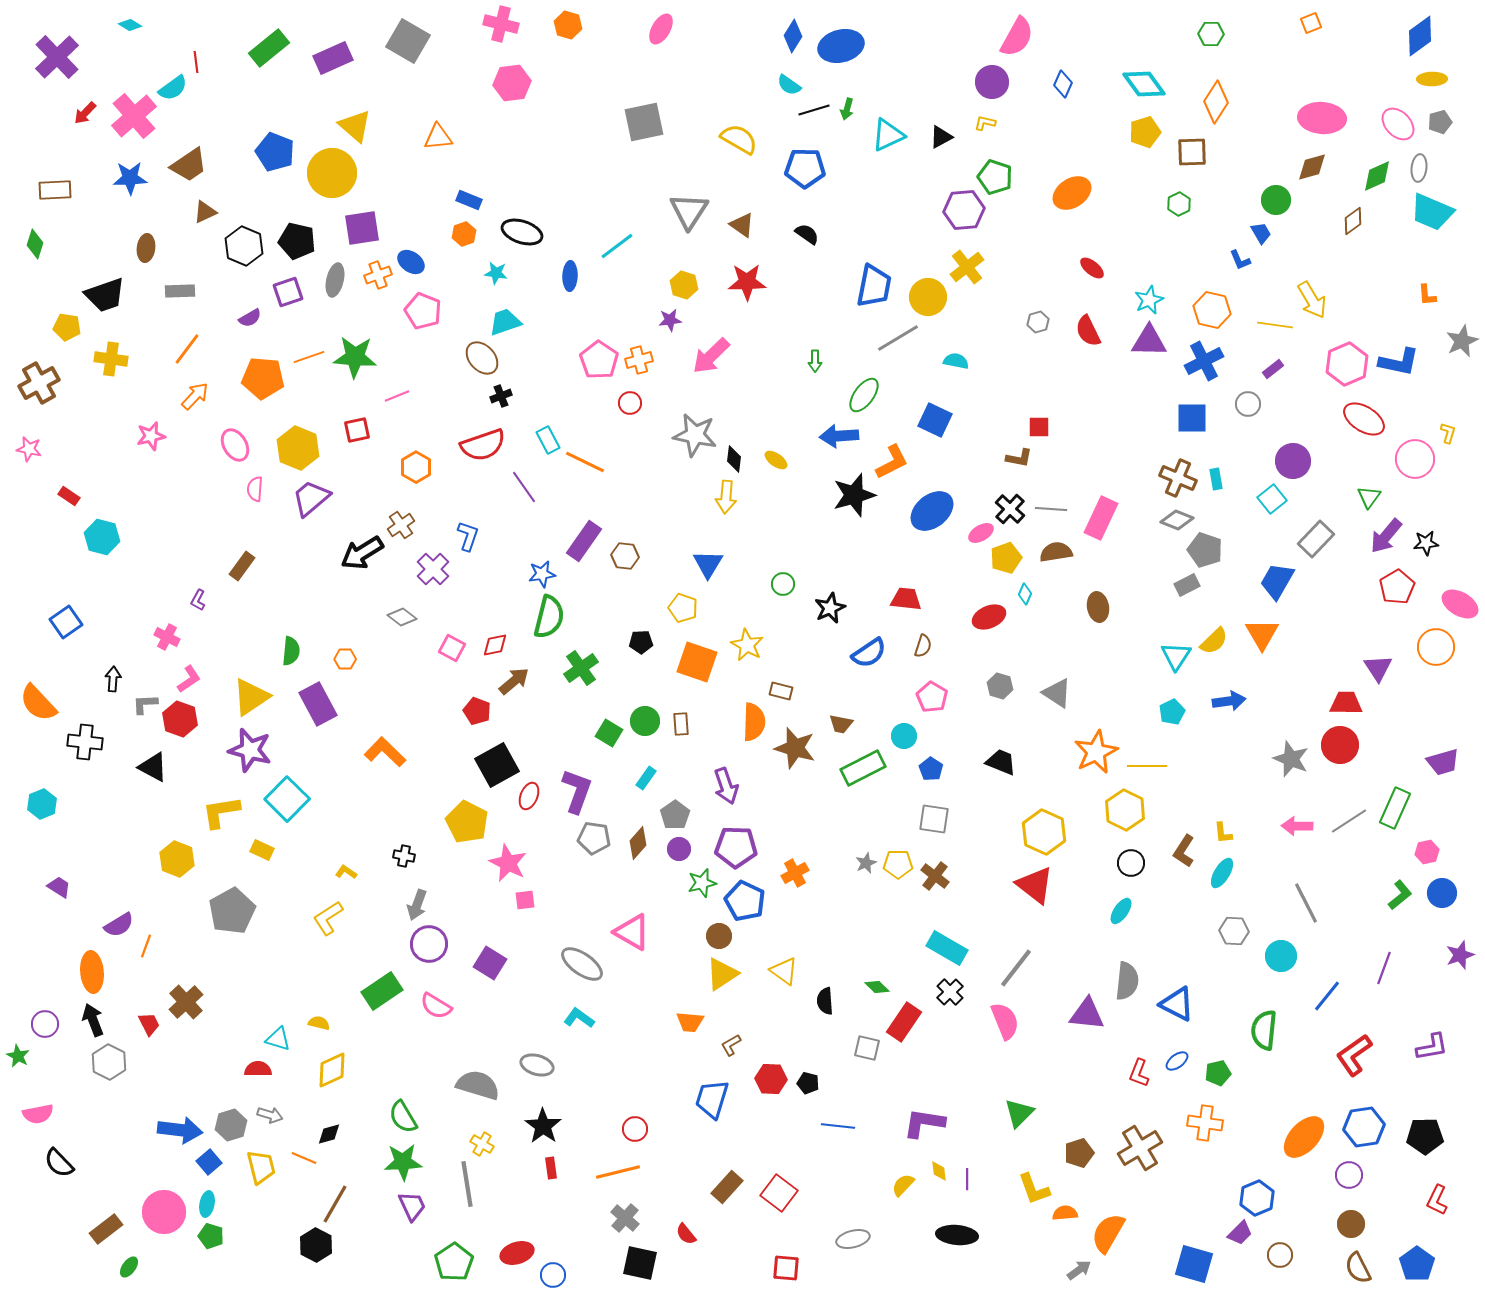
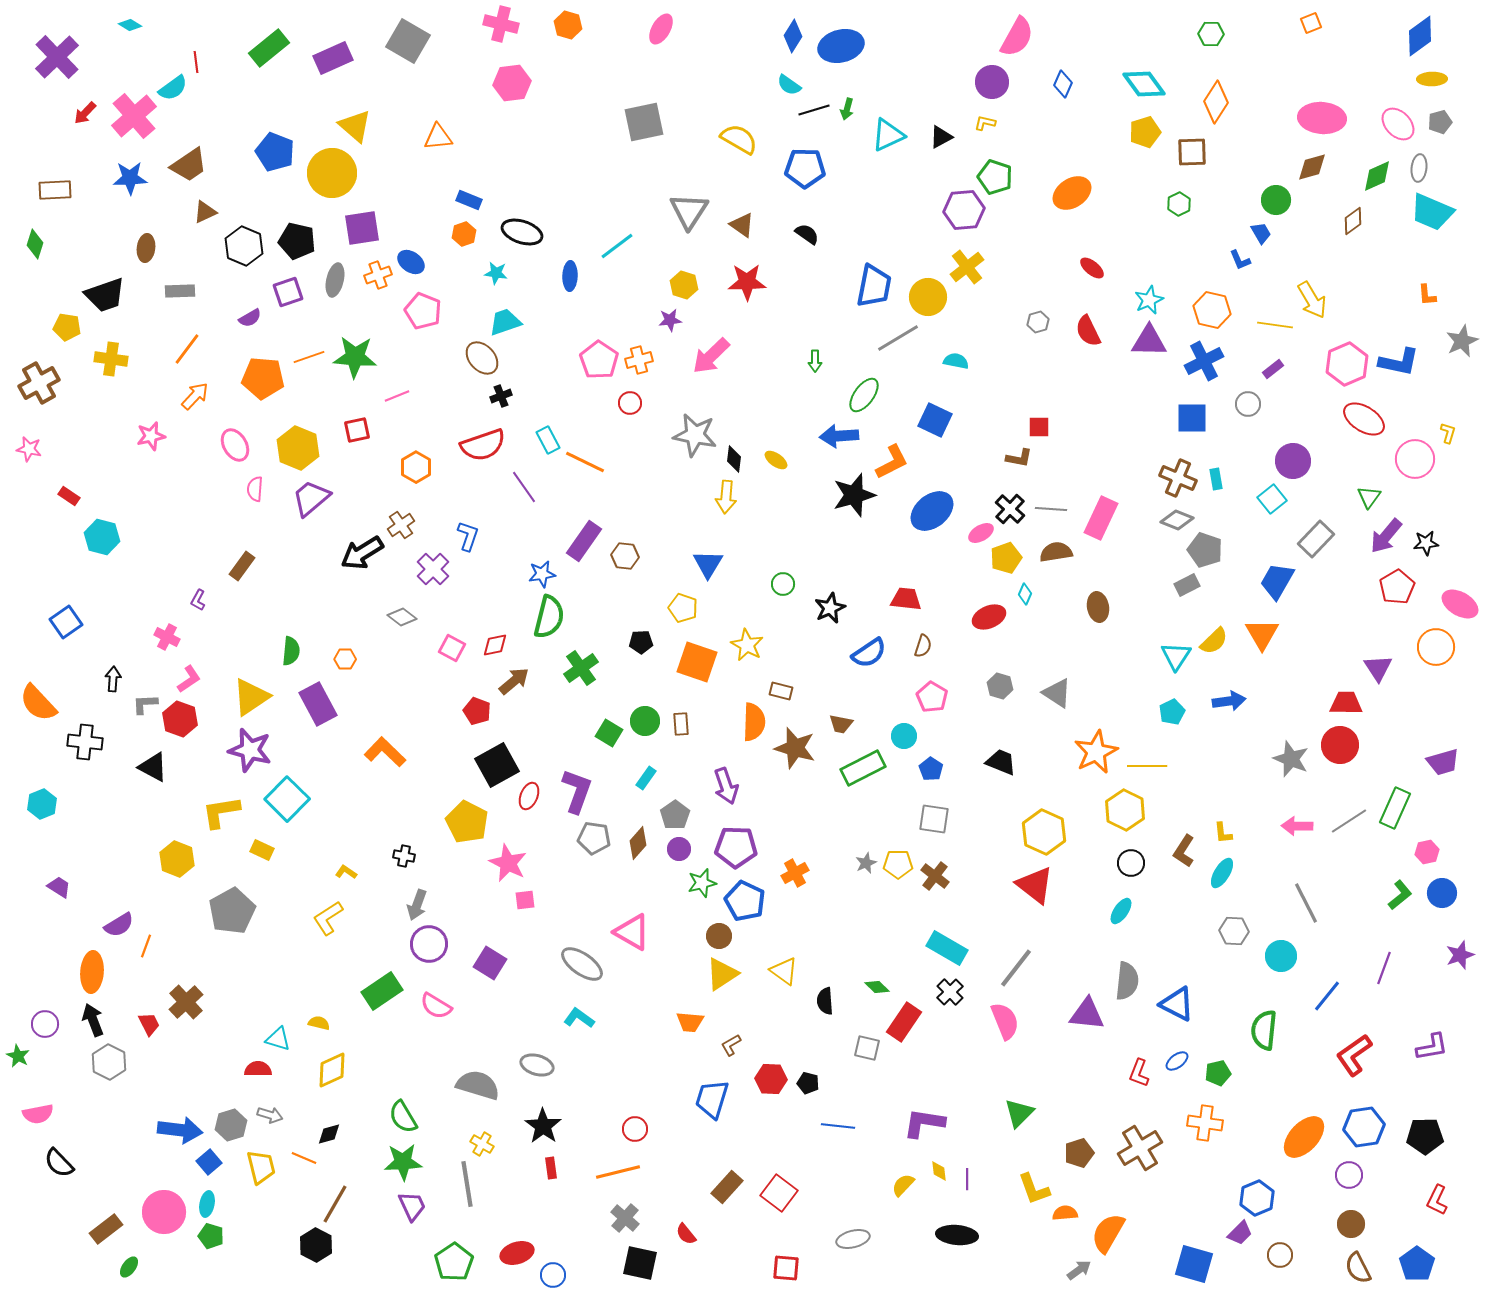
orange ellipse at (92, 972): rotated 9 degrees clockwise
